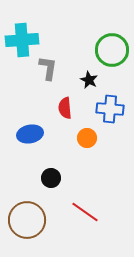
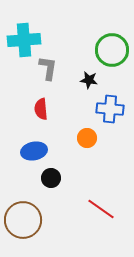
cyan cross: moved 2 px right
black star: rotated 18 degrees counterclockwise
red semicircle: moved 24 px left, 1 px down
blue ellipse: moved 4 px right, 17 px down
red line: moved 16 px right, 3 px up
brown circle: moved 4 px left
